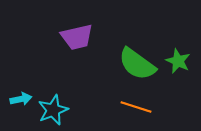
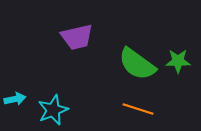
green star: rotated 25 degrees counterclockwise
cyan arrow: moved 6 px left
orange line: moved 2 px right, 2 px down
